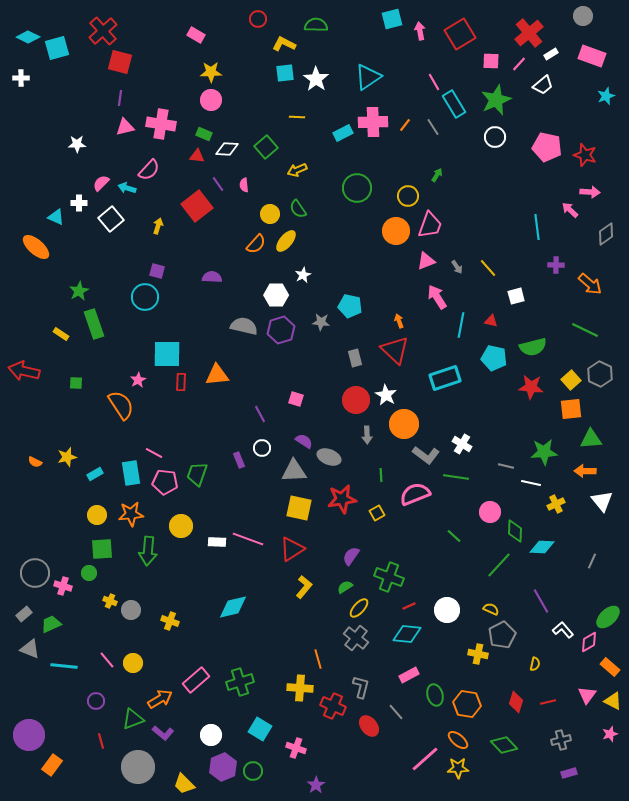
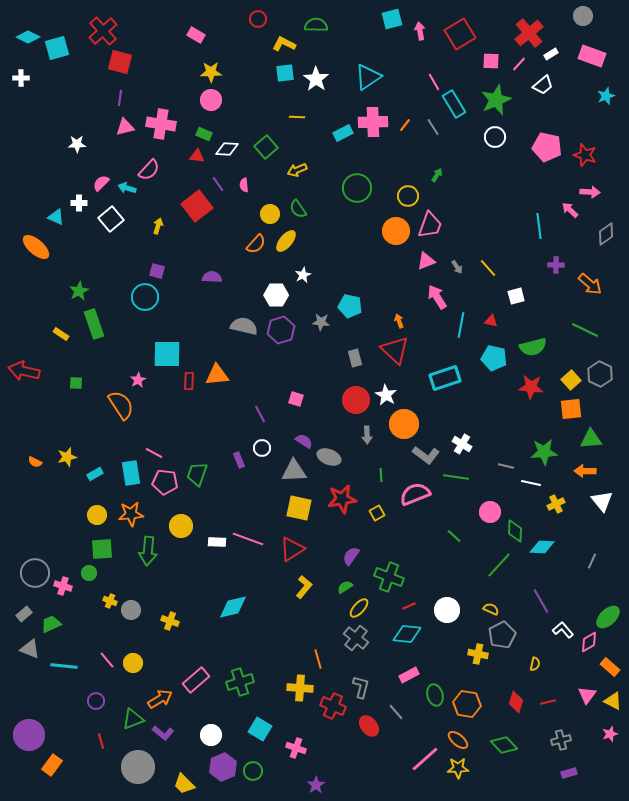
cyan line at (537, 227): moved 2 px right, 1 px up
red rectangle at (181, 382): moved 8 px right, 1 px up
